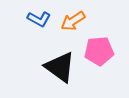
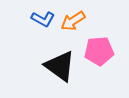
blue L-shape: moved 4 px right
black triangle: moved 1 px up
